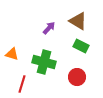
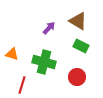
red line: moved 1 px down
